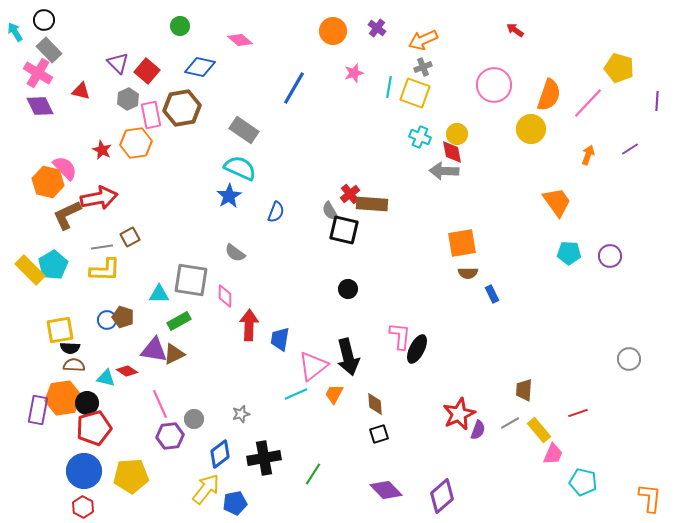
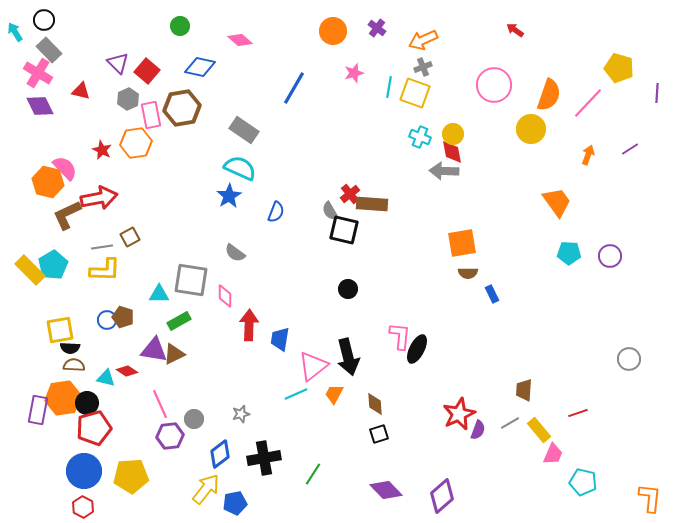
purple line at (657, 101): moved 8 px up
yellow circle at (457, 134): moved 4 px left
